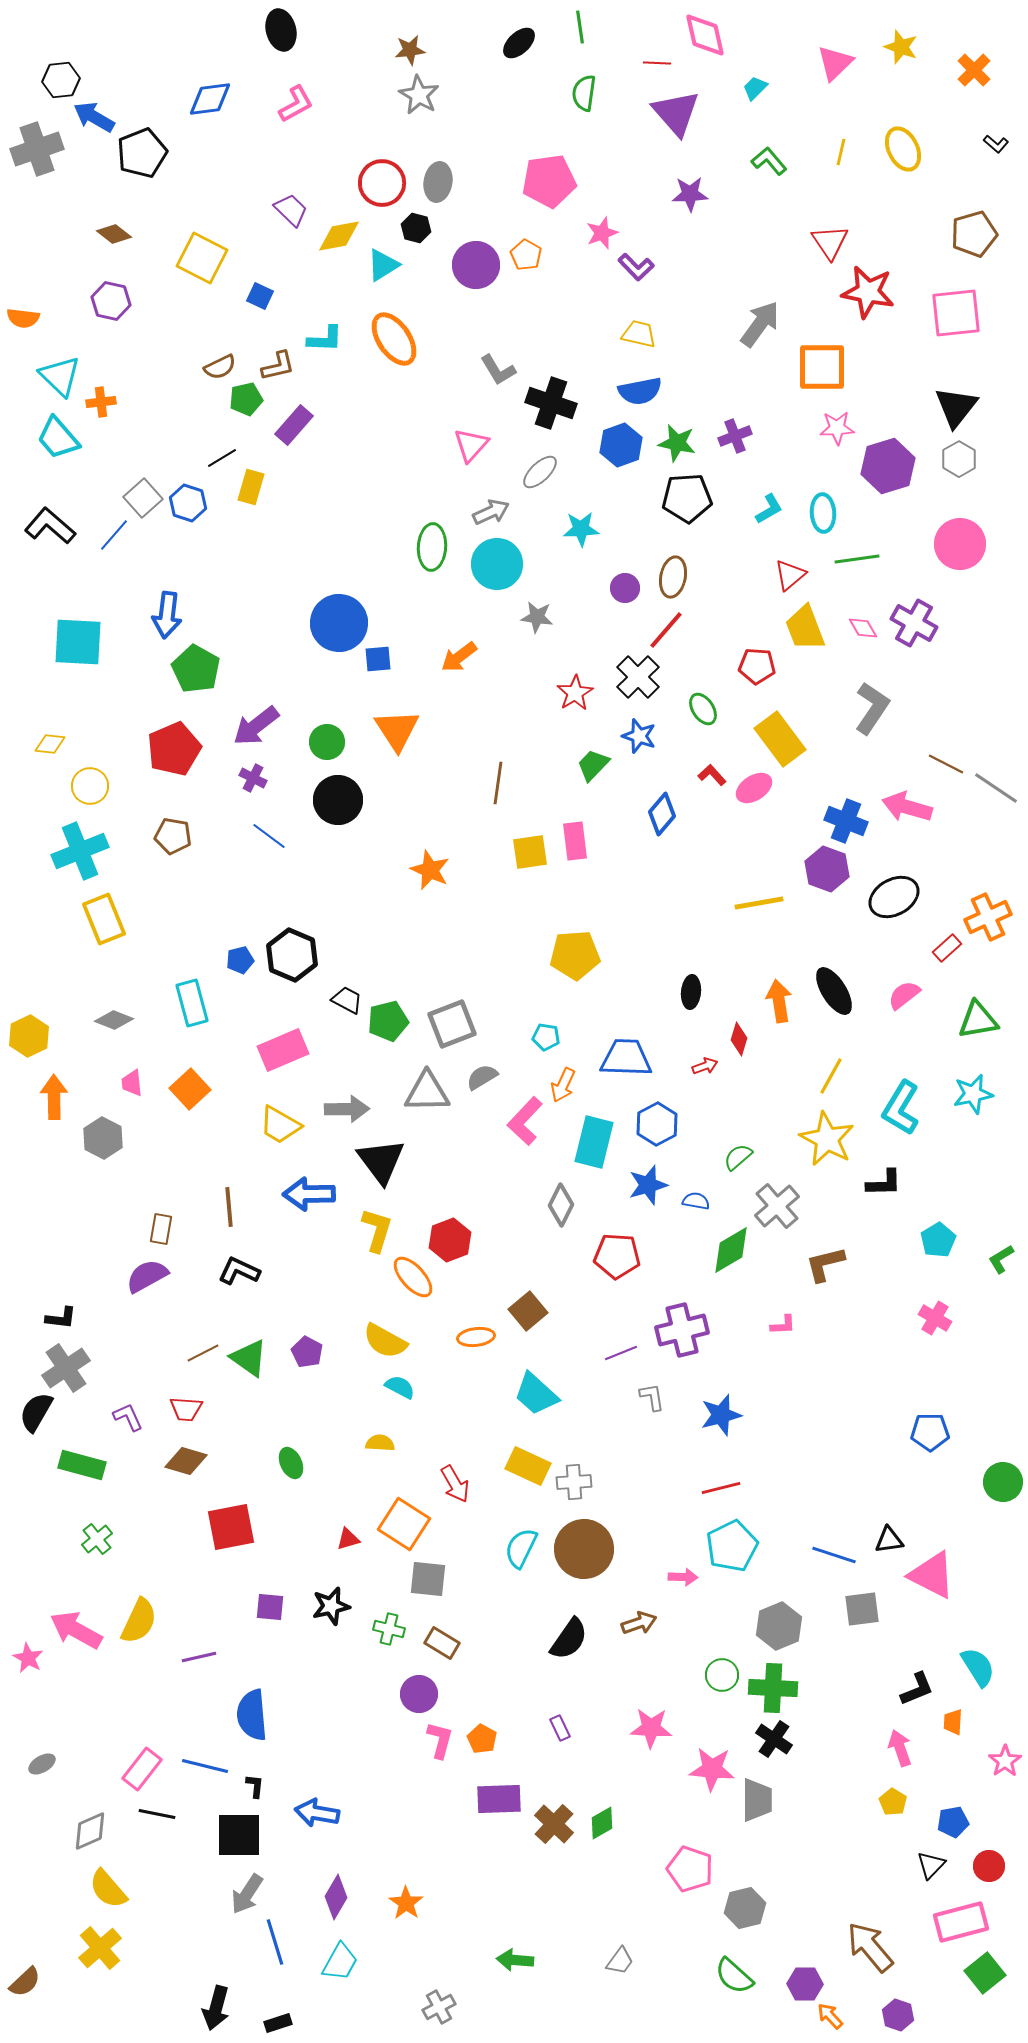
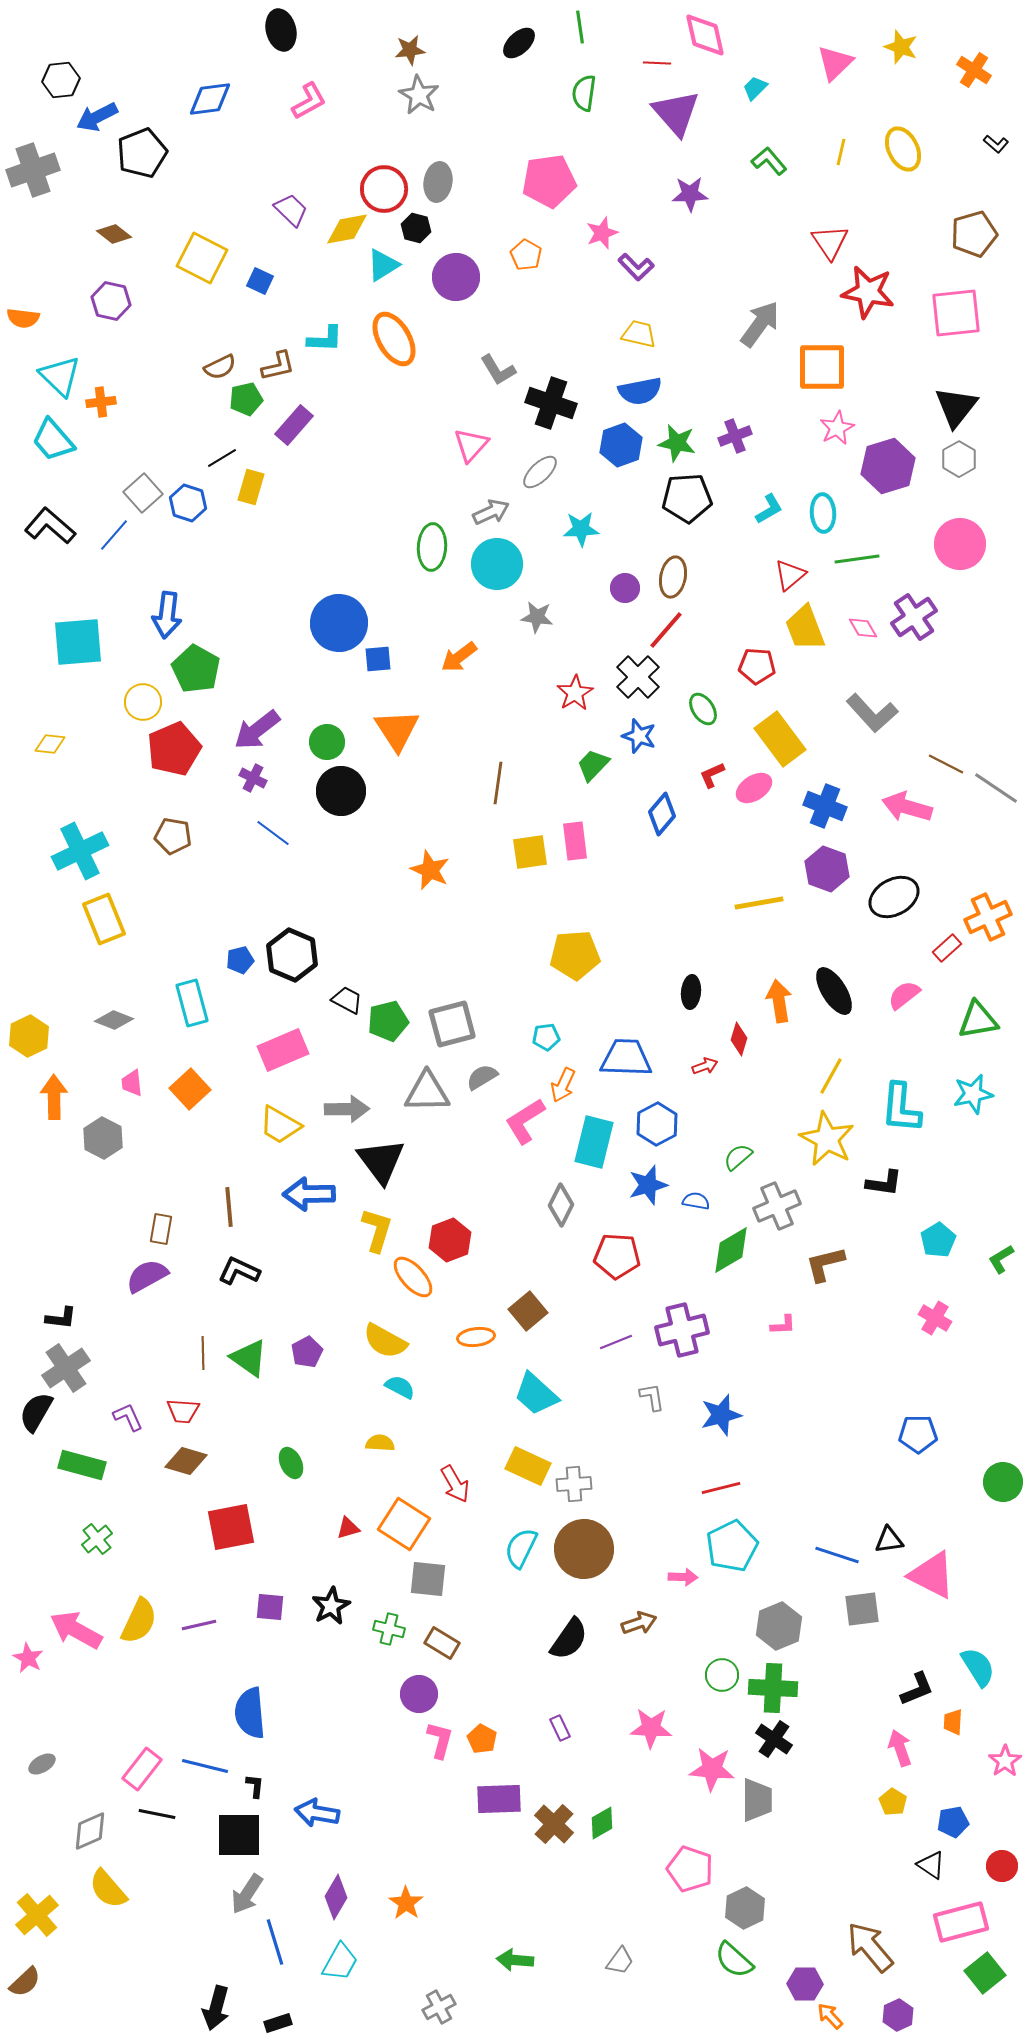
orange cross at (974, 70): rotated 12 degrees counterclockwise
pink L-shape at (296, 104): moved 13 px right, 3 px up
blue arrow at (94, 117): moved 3 px right; rotated 57 degrees counterclockwise
gray cross at (37, 149): moved 4 px left, 21 px down
red circle at (382, 183): moved 2 px right, 6 px down
yellow diamond at (339, 236): moved 8 px right, 7 px up
purple circle at (476, 265): moved 20 px left, 12 px down
blue square at (260, 296): moved 15 px up
orange ellipse at (394, 339): rotated 4 degrees clockwise
pink star at (837, 428): rotated 24 degrees counterclockwise
cyan trapezoid at (58, 438): moved 5 px left, 2 px down
gray square at (143, 498): moved 5 px up
purple cross at (914, 623): moved 6 px up; rotated 27 degrees clockwise
cyan square at (78, 642): rotated 8 degrees counterclockwise
gray L-shape at (872, 708): moved 5 px down; rotated 104 degrees clockwise
purple arrow at (256, 726): moved 1 px right, 4 px down
red L-shape at (712, 775): rotated 72 degrees counterclockwise
yellow circle at (90, 786): moved 53 px right, 84 px up
black circle at (338, 800): moved 3 px right, 9 px up
blue cross at (846, 821): moved 21 px left, 15 px up
blue line at (269, 836): moved 4 px right, 3 px up
cyan cross at (80, 851): rotated 4 degrees counterclockwise
gray square at (452, 1024): rotated 6 degrees clockwise
cyan pentagon at (546, 1037): rotated 16 degrees counterclockwise
cyan L-shape at (901, 1108): rotated 26 degrees counterclockwise
pink L-shape at (525, 1121): rotated 15 degrees clockwise
black L-shape at (884, 1183): rotated 9 degrees clockwise
gray cross at (777, 1206): rotated 18 degrees clockwise
purple pentagon at (307, 1352): rotated 16 degrees clockwise
brown line at (203, 1353): rotated 64 degrees counterclockwise
purple line at (621, 1353): moved 5 px left, 11 px up
red trapezoid at (186, 1409): moved 3 px left, 2 px down
blue pentagon at (930, 1432): moved 12 px left, 2 px down
gray cross at (574, 1482): moved 2 px down
red triangle at (348, 1539): moved 11 px up
blue line at (834, 1555): moved 3 px right
black star at (331, 1606): rotated 15 degrees counterclockwise
purple line at (199, 1657): moved 32 px up
blue semicircle at (252, 1715): moved 2 px left, 2 px up
black triangle at (931, 1865): rotated 40 degrees counterclockwise
red circle at (989, 1866): moved 13 px right
gray hexagon at (745, 1908): rotated 12 degrees counterclockwise
yellow cross at (100, 1948): moved 63 px left, 33 px up
green semicircle at (734, 1976): moved 16 px up
purple hexagon at (898, 2015): rotated 16 degrees clockwise
